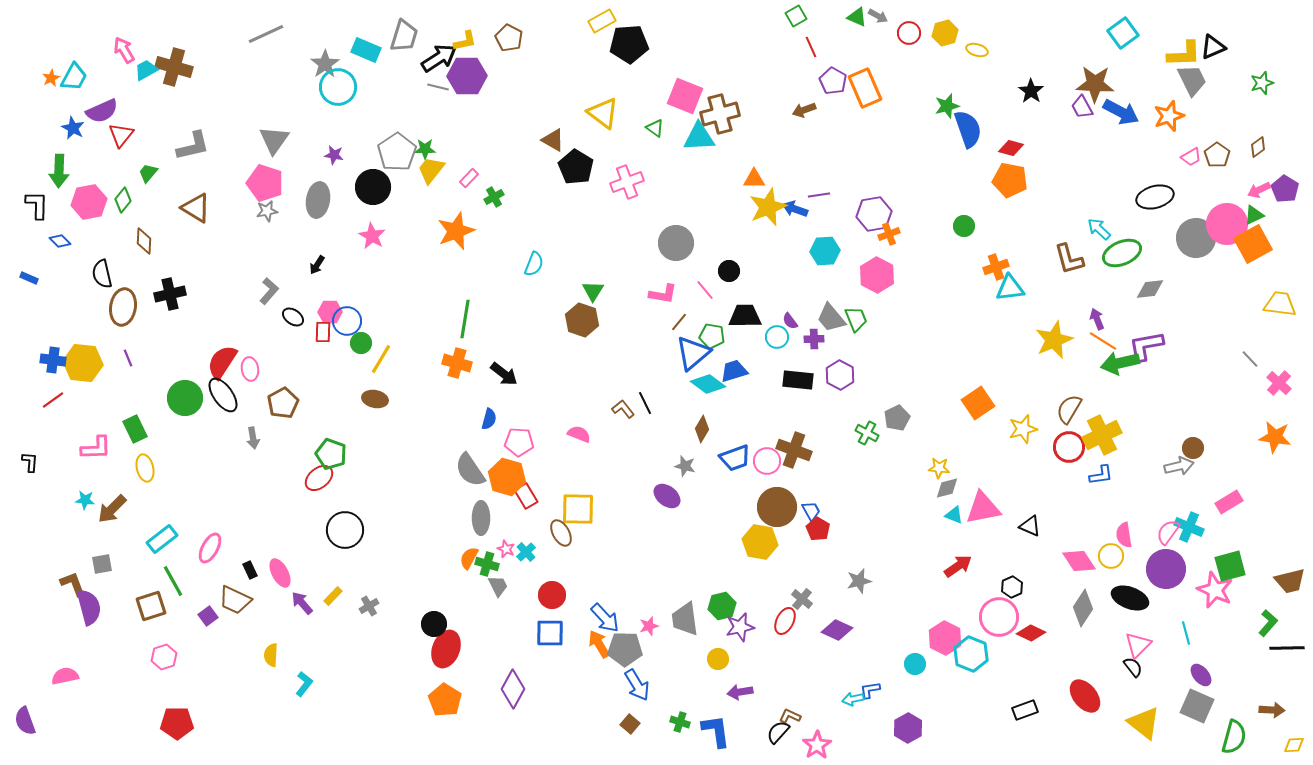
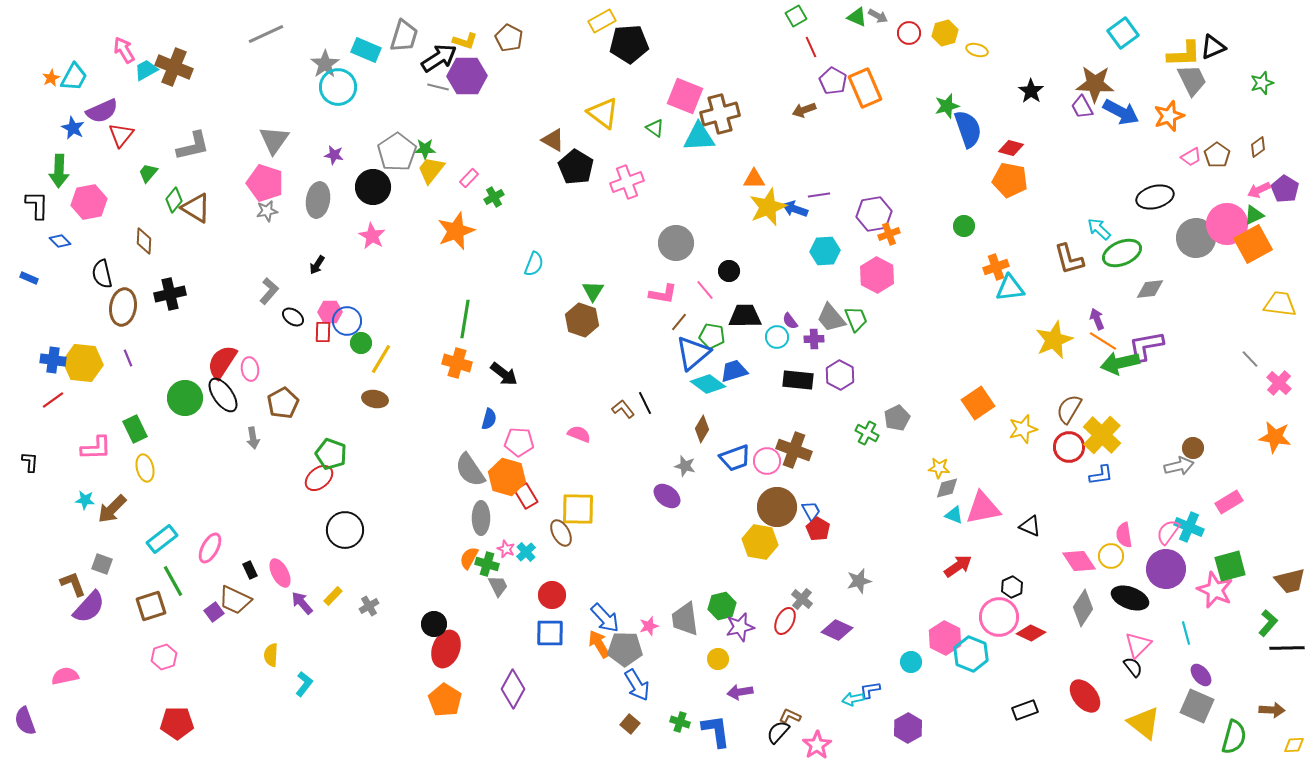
yellow L-shape at (465, 41): rotated 30 degrees clockwise
brown cross at (174, 67): rotated 6 degrees clockwise
green diamond at (123, 200): moved 51 px right
yellow cross at (1102, 435): rotated 21 degrees counterclockwise
gray square at (102, 564): rotated 30 degrees clockwise
purple semicircle at (89, 607): rotated 57 degrees clockwise
purple square at (208, 616): moved 6 px right, 4 px up
cyan circle at (915, 664): moved 4 px left, 2 px up
